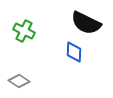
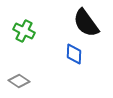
black semicircle: rotated 28 degrees clockwise
blue diamond: moved 2 px down
